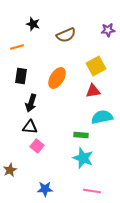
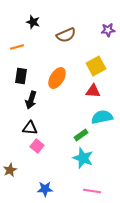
black star: moved 2 px up
red triangle: rotated 14 degrees clockwise
black arrow: moved 3 px up
black triangle: moved 1 px down
green rectangle: rotated 40 degrees counterclockwise
